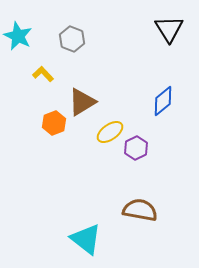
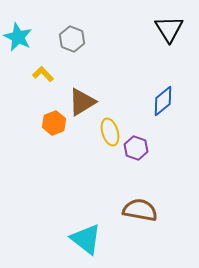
cyan star: moved 1 px down
yellow ellipse: rotated 72 degrees counterclockwise
purple hexagon: rotated 15 degrees counterclockwise
